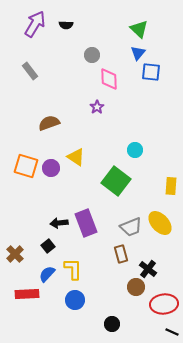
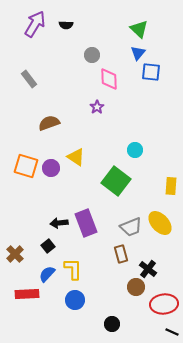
gray rectangle: moved 1 px left, 8 px down
